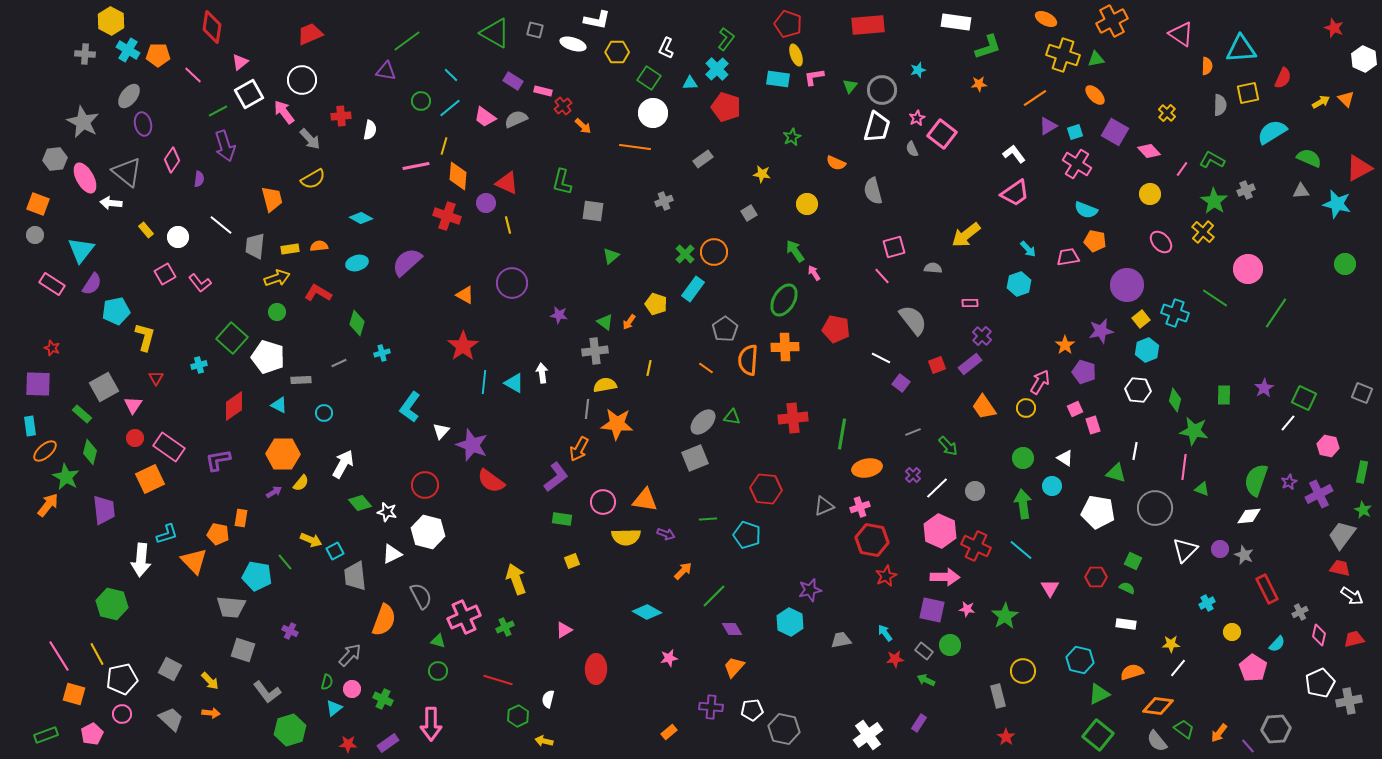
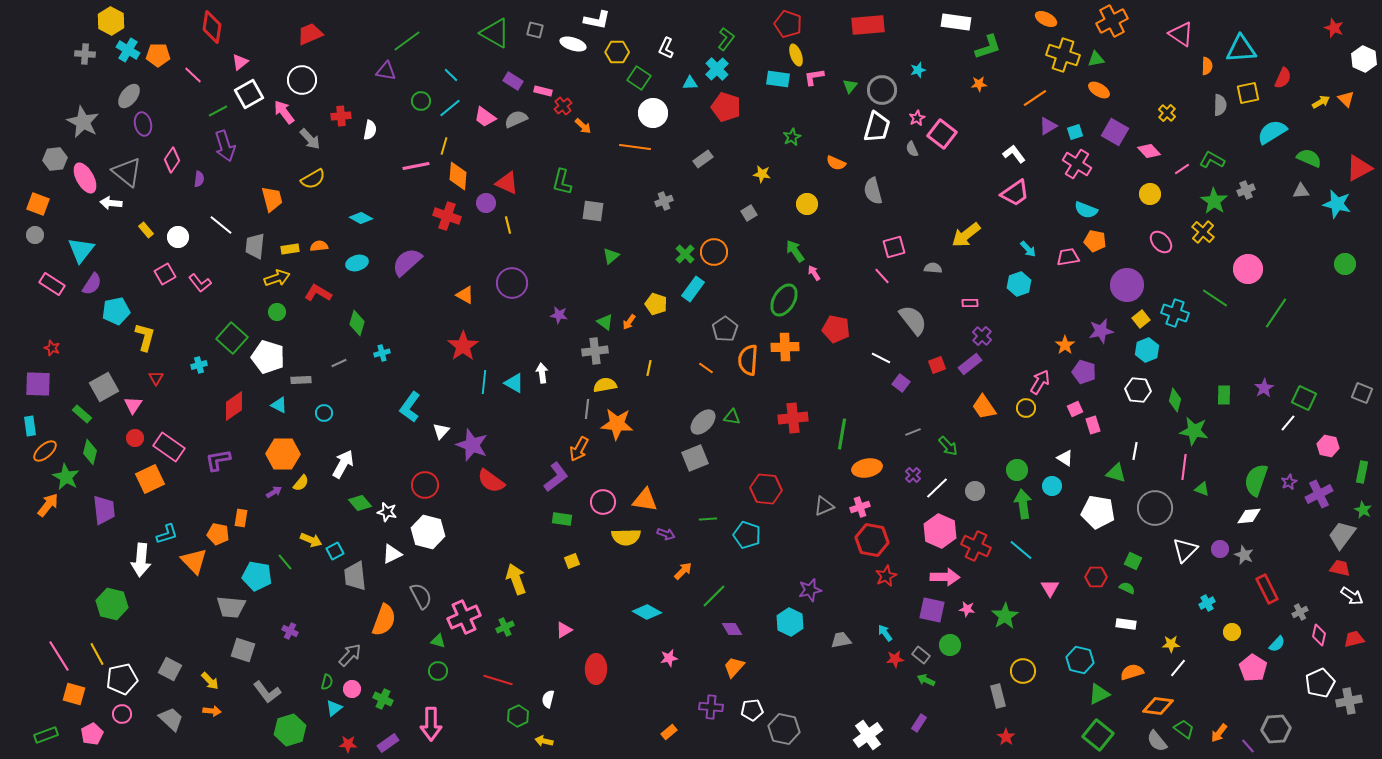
green square at (649, 78): moved 10 px left
orange ellipse at (1095, 95): moved 4 px right, 5 px up; rotated 15 degrees counterclockwise
pink line at (1182, 169): rotated 21 degrees clockwise
green circle at (1023, 458): moved 6 px left, 12 px down
gray rectangle at (924, 651): moved 3 px left, 4 px down
orange arrow at (211, 713): moved 1 px right, 2 px up
